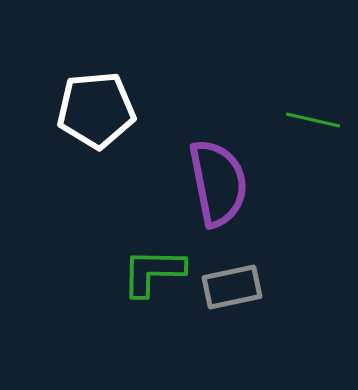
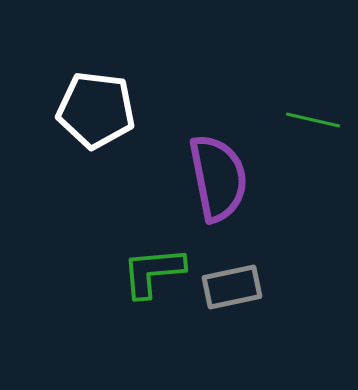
white pentagon: rotated 12 degrees clockwise
purple semicircle: moved 5 px up
green L-shape: rotated 6 degrees counterclockwise
